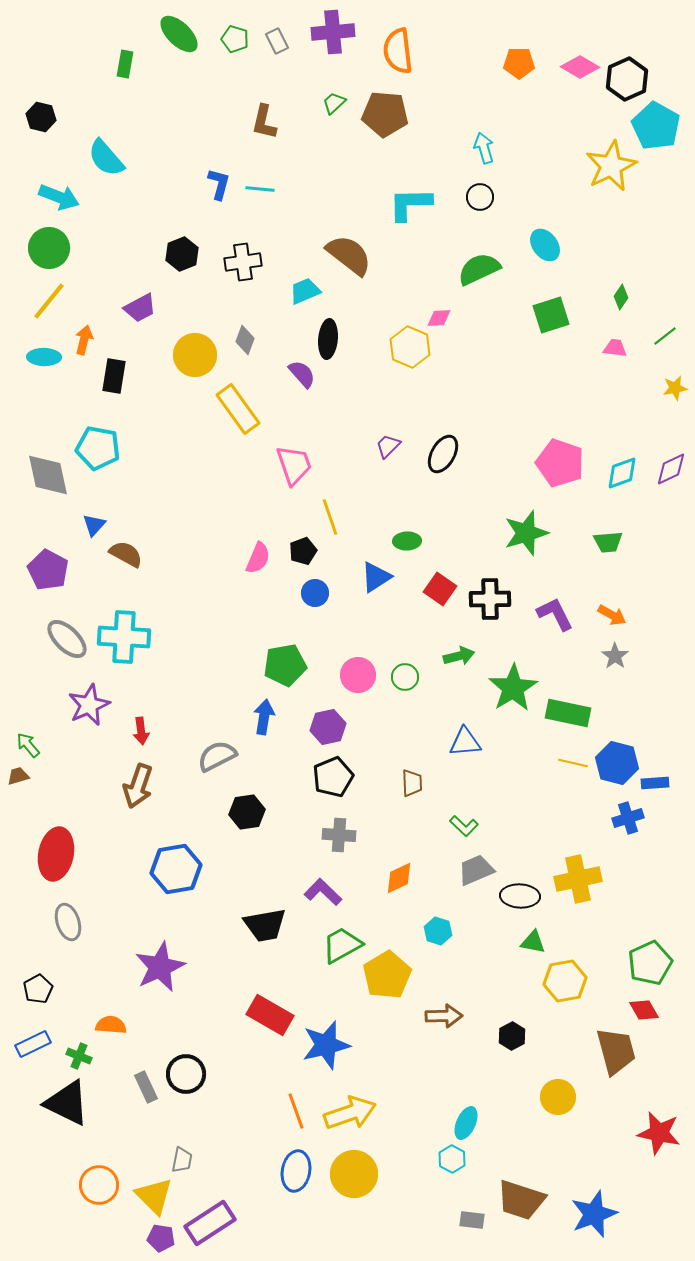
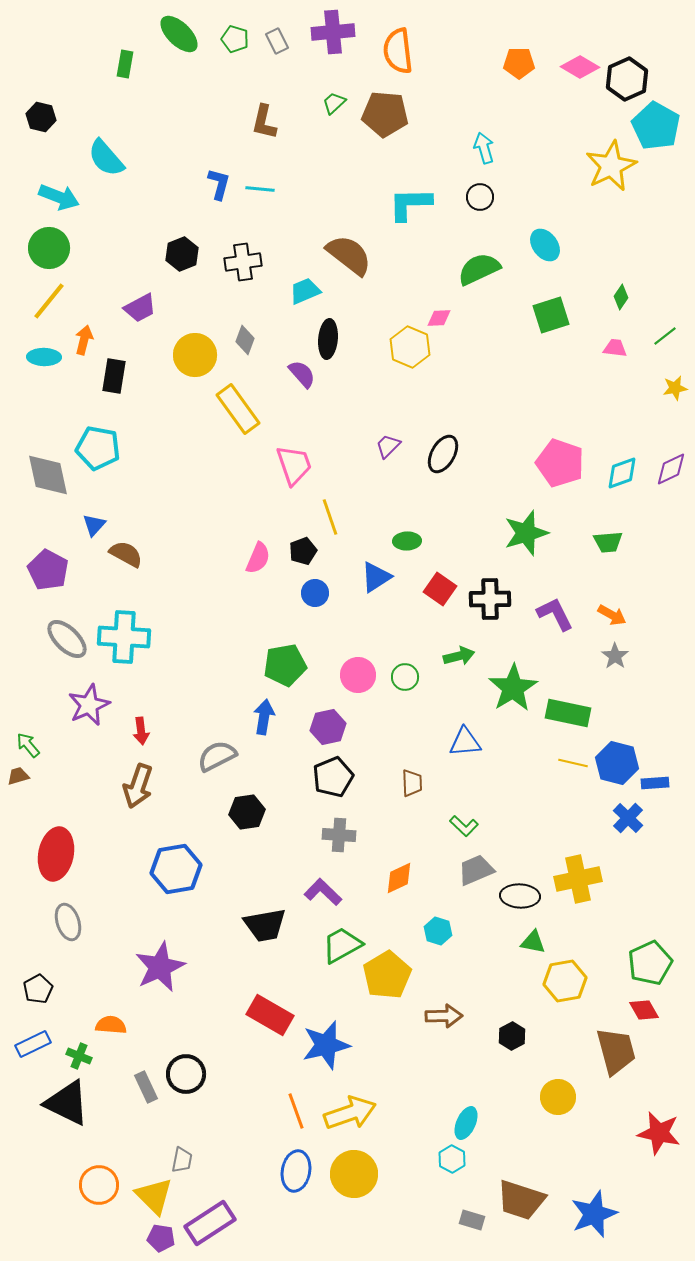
blue cross at (628, 818): rotated 28 degrees counterclockwise
gray rectangle at (472, 1220): rotated 10 degrees clockwise
